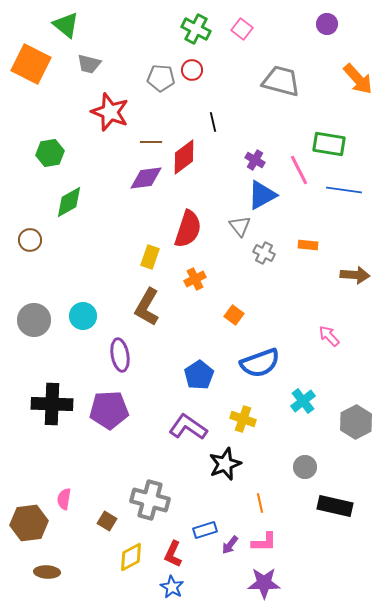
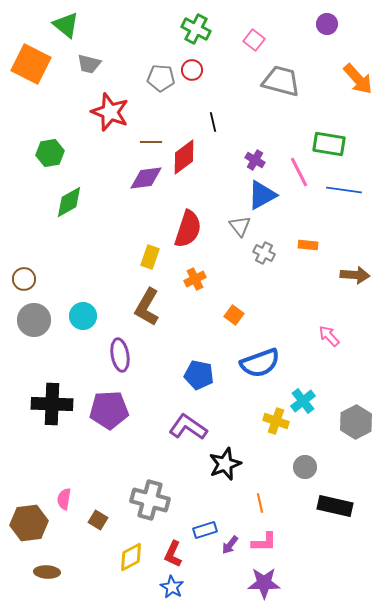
pink square at (242, 29): moved 12 px right, 11 px down
pink line at (299, 170): moved 2 px down
brown circle at (30, 240): moved 6 px left, 39 px down
blue pentagon at (199, 375): rotated 28 degrees counterclockwise
yellow cross at (243, 419): moved 33 px right, 2 px down
brown square at (107, 521): moved 9 px left, 1 px up
